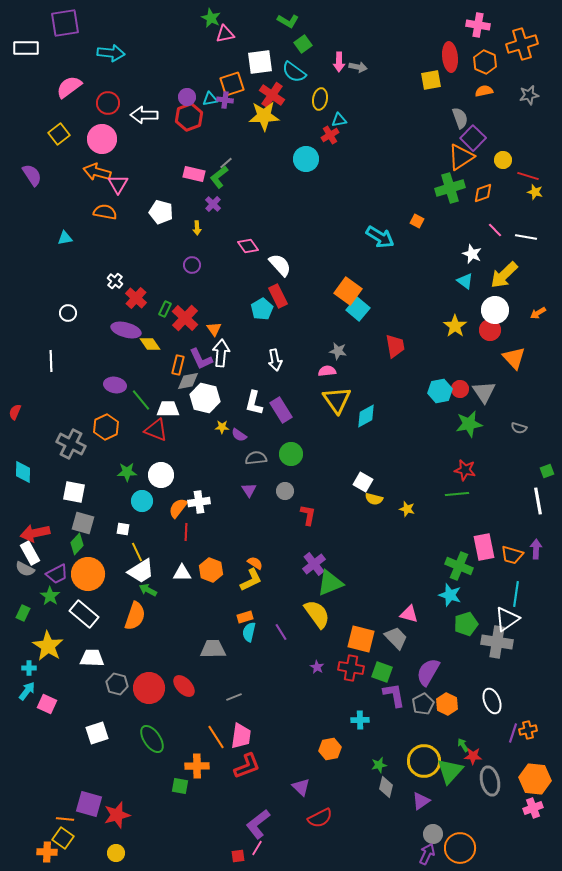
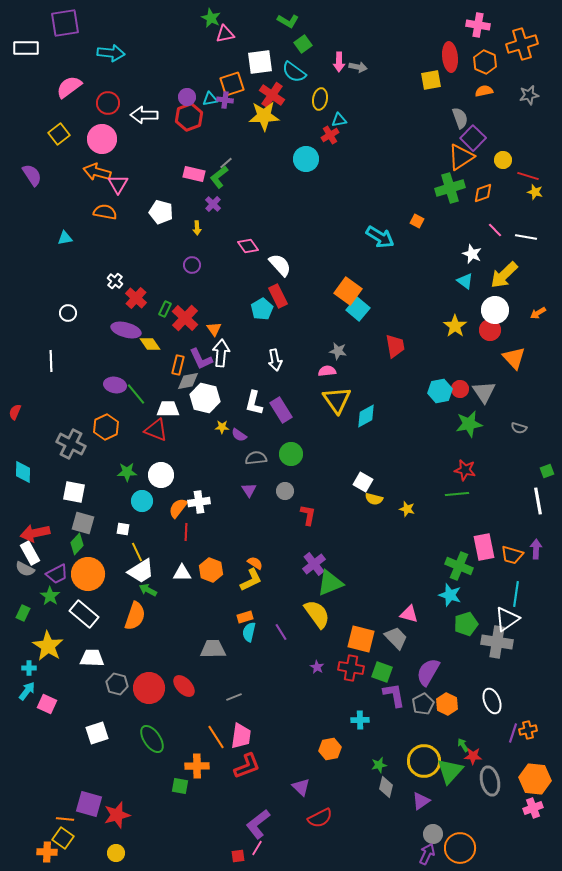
green line at (141, 400): moved 5 px left, 6 px up
